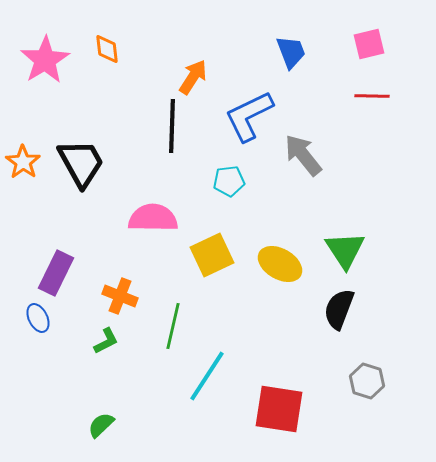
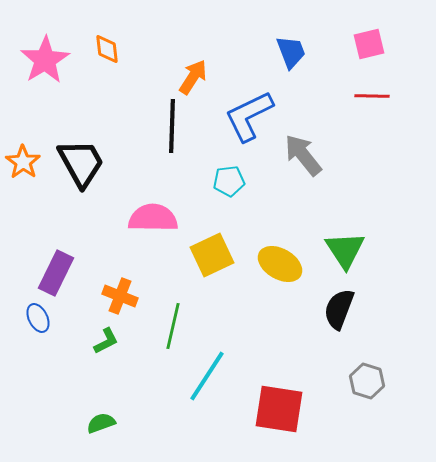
green semicircle: moved 2 px up; rotated 24 degrees clockwise
